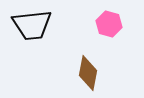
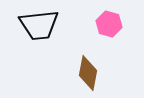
black trapezoid: moved 7 px right
